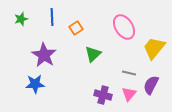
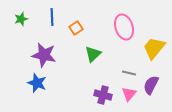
pink ellipse: rotated 15 degrees clockwise
purple star: rotated 20 degrees counterclockwise
blue star: moved 2 px right, 1 px up; rotated 24 degrees clockwise
